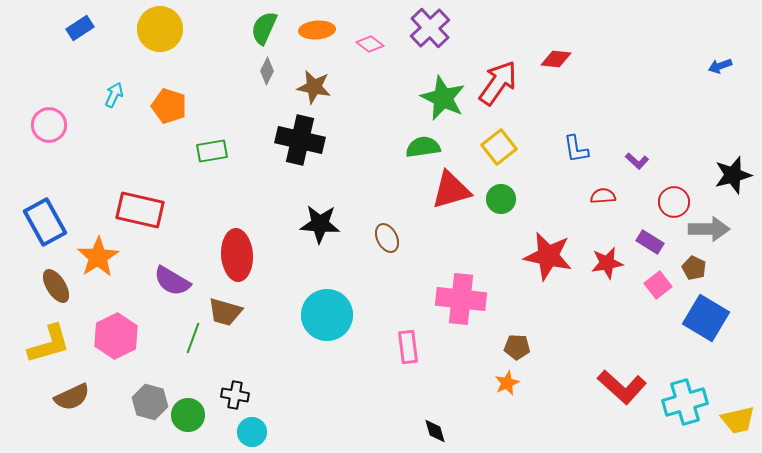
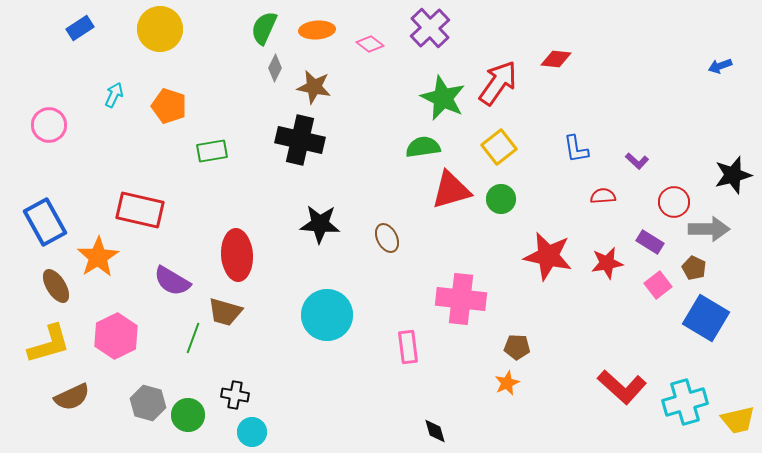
gray diamond at (267, 71): moved 8 px right, 3 px up
gray hexagon at (150, 402): moved 2 px left, 1 px down
